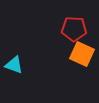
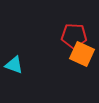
red pentagon: moved 7 px down
